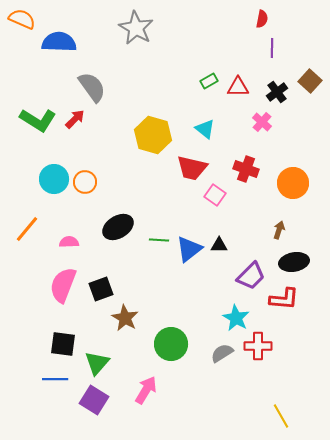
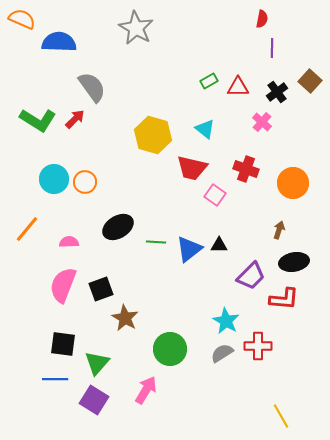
green line at (159, 240): moved 3 px left, 2 px down
cyan star at (236, 318): moved 10 px left, 3 px down
green circle at (171, 344): moved 1 px left, 5 px down
